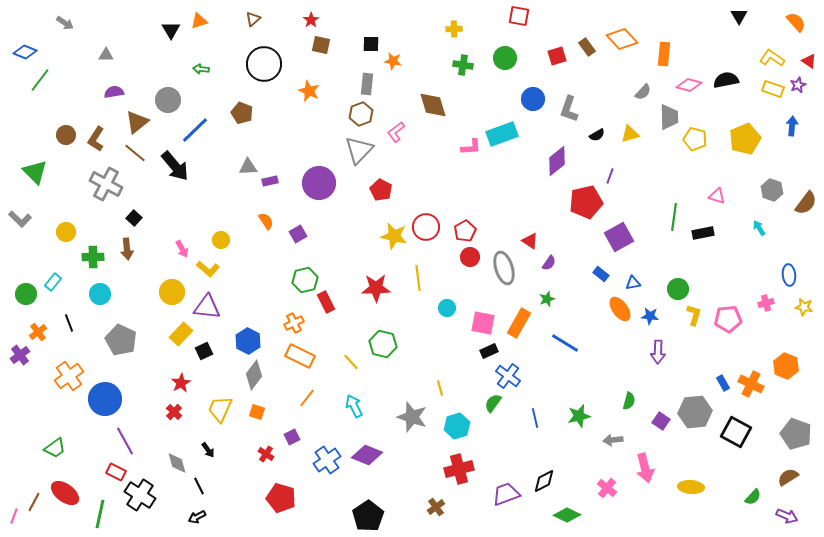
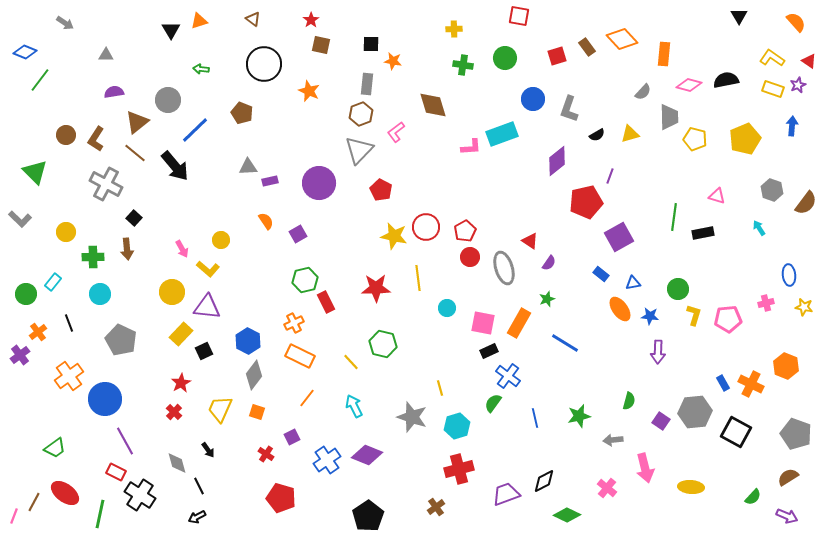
brown triangle at (253, 19): rotated 42 degrees counterclockwise
